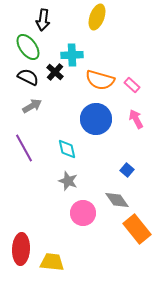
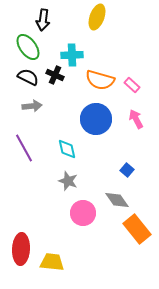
black cross: moved 3 px down; rotated 18 degrees counterclockwise
gray arrow: rotated 24 degrees clockwise
